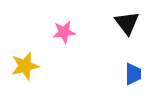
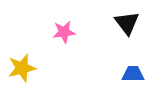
yellow star: moved 3 px left, 2 px down
blue trapezoid: rotated 90 degrees counterclockwise
